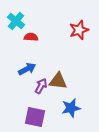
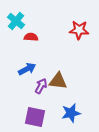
red star: rotated 24 degrees clockwise
blue star: moved 5 px down
